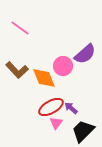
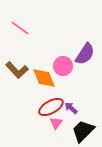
purple semicircle: rotated 15 degrees counterclockwise
